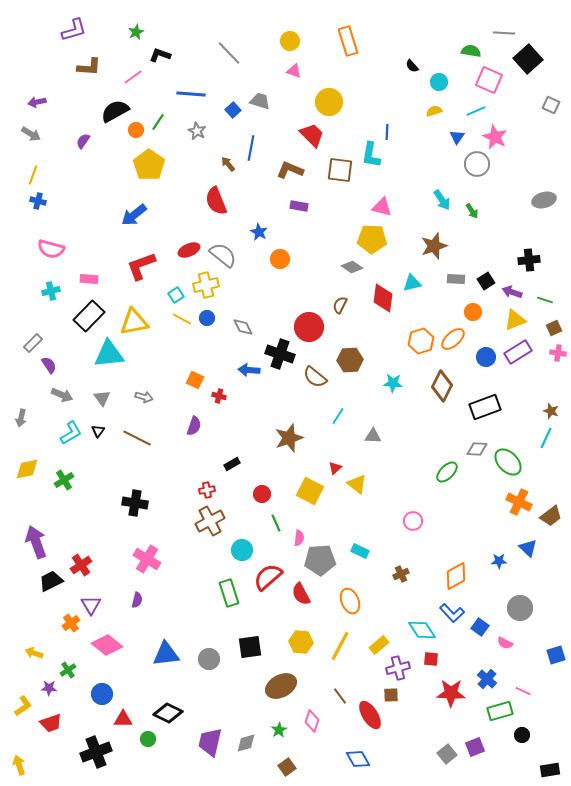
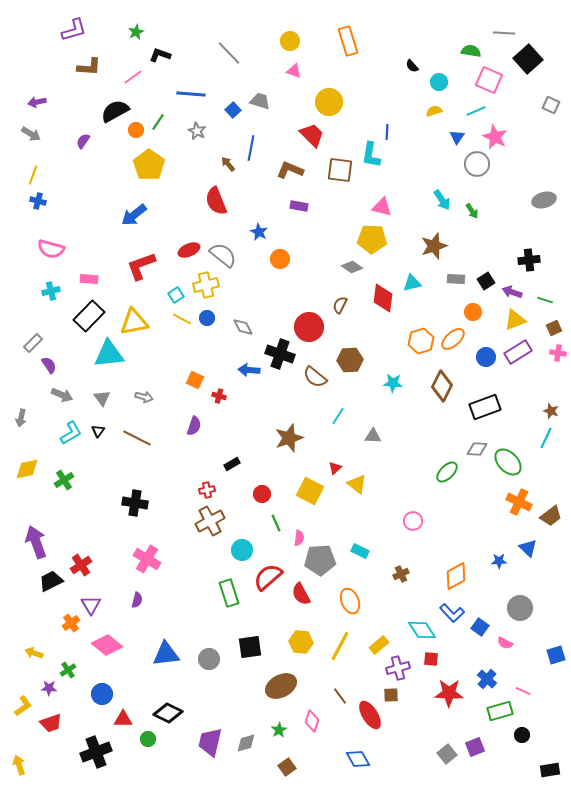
red star at (451, 693): moved 2 px left
